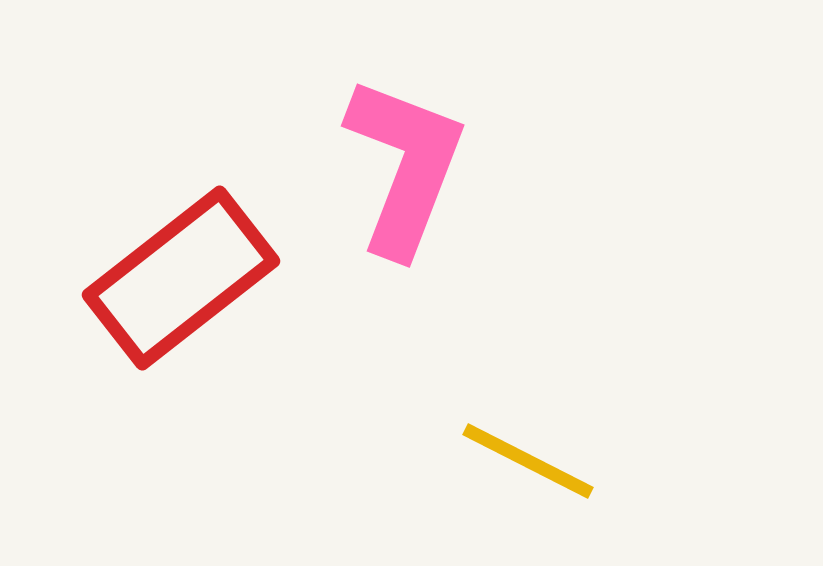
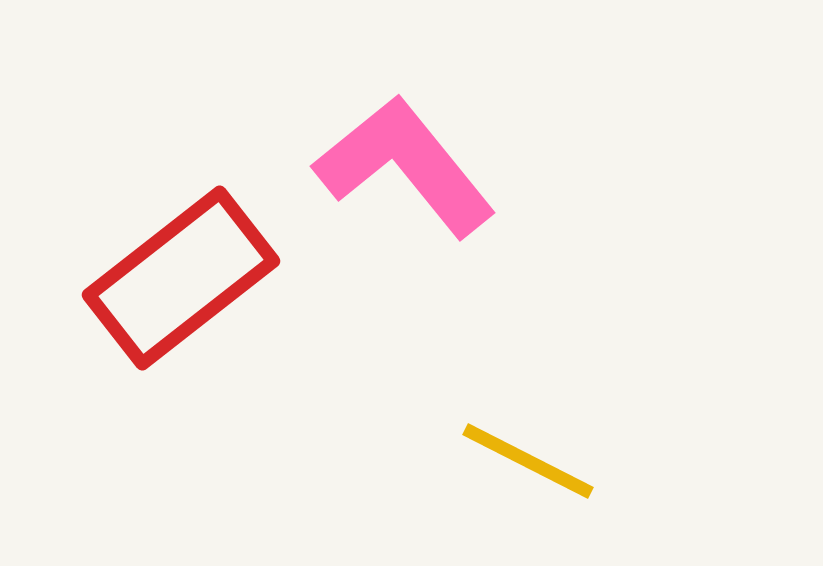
pink L-shape: rotated 60 degrees counterclockwise
